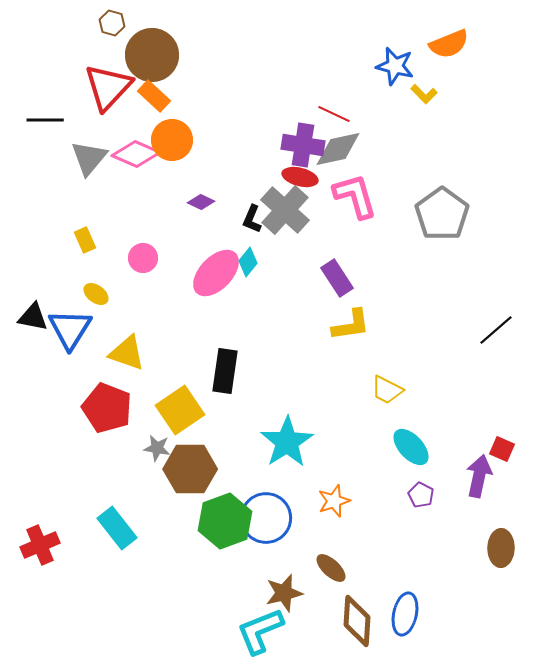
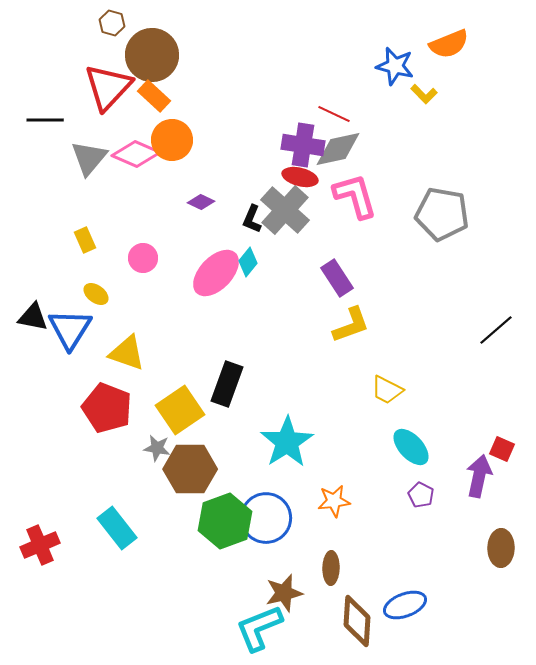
gray pentagon at (442, 214): rotated 26 degrees counterclockwise
yellow L-shape at (351, 325): rotated 12 degrees counterclockwise
black rectangle at (225, 371): moved 2 px right, 13 px down; rotated 12 degrees clockwise
orange star at (334, 501): rotated 12 degrees clockwise
brown ellipse at (331, 568): rotated 48 degrees clockwise
blue ellipse at (405, 614): moved 9 px up; rotated 57 degrees clockwise
cyan L-shape at (260, 631): moved 1 px left, 3 px up
